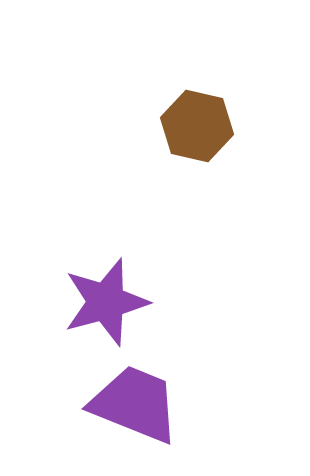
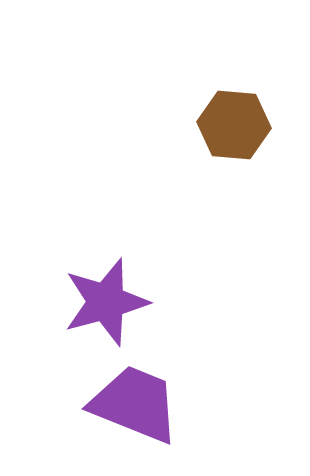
brown hexagon: moved 37 px right, 1 px up; rotated 8 degrees counterclockwise
